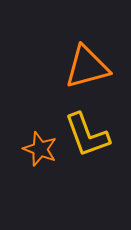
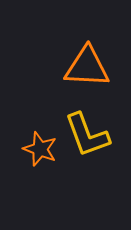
orange triangle: rotated 18 degrees clockwise
